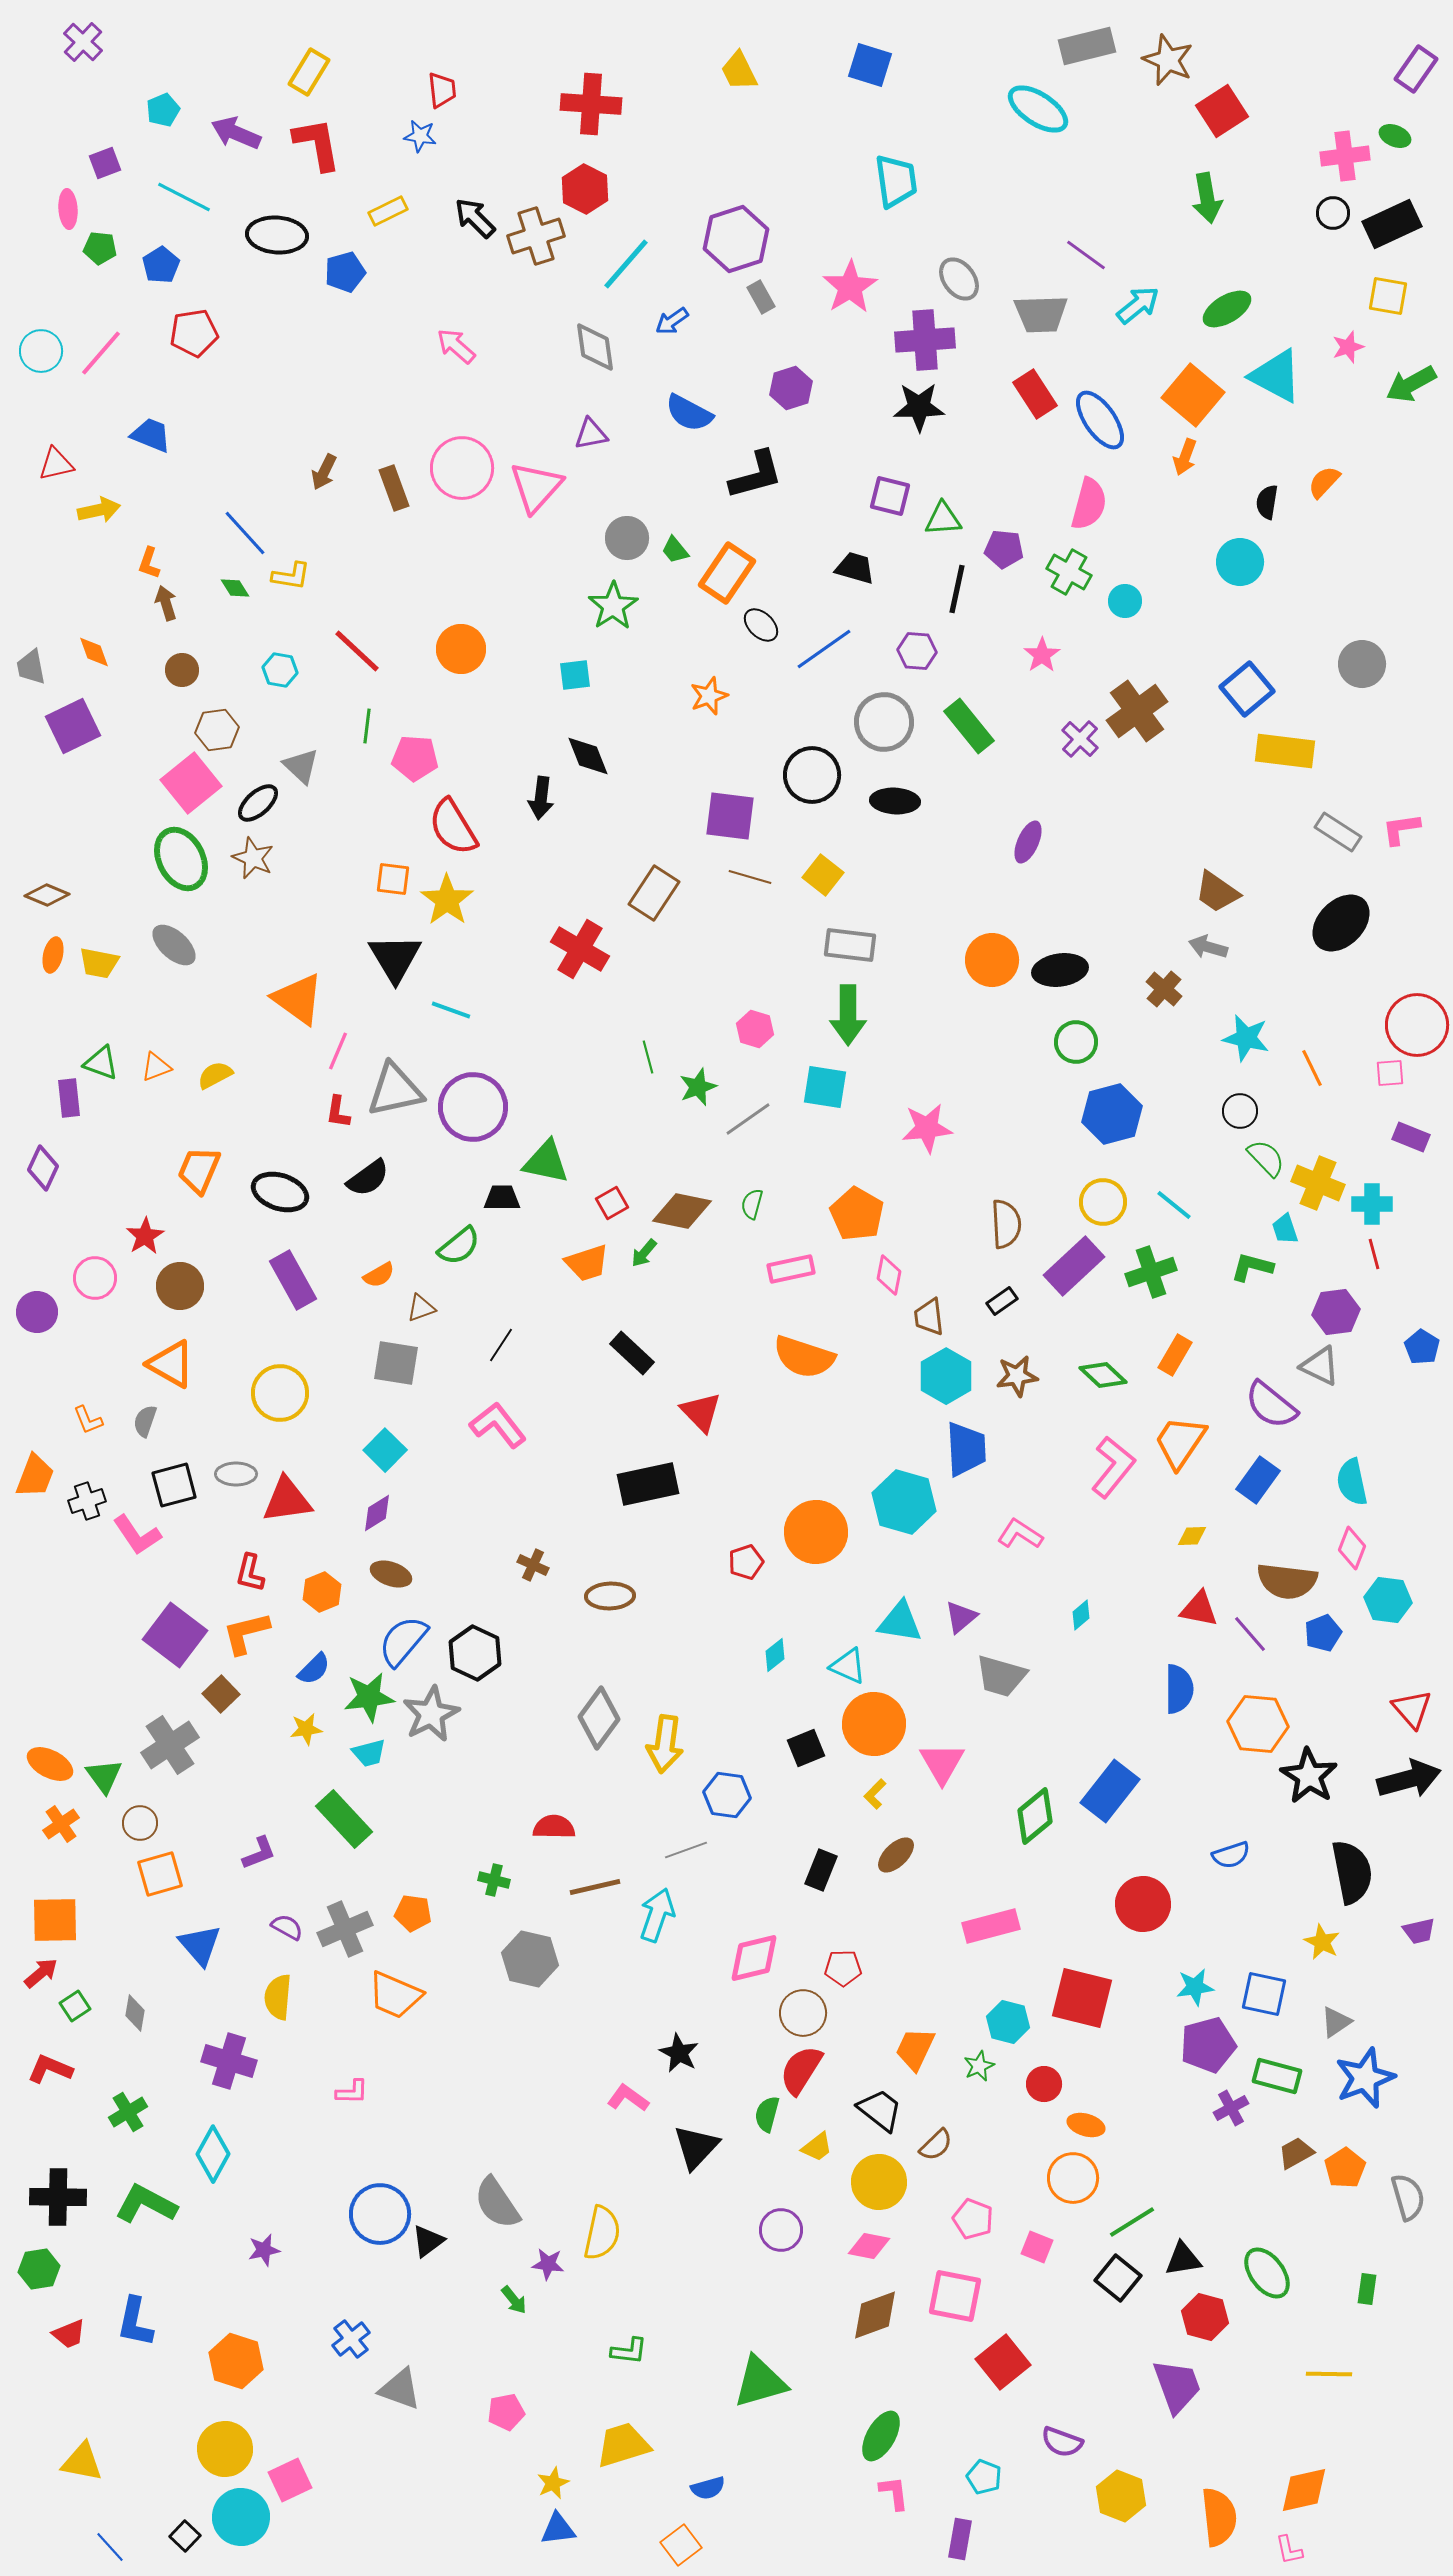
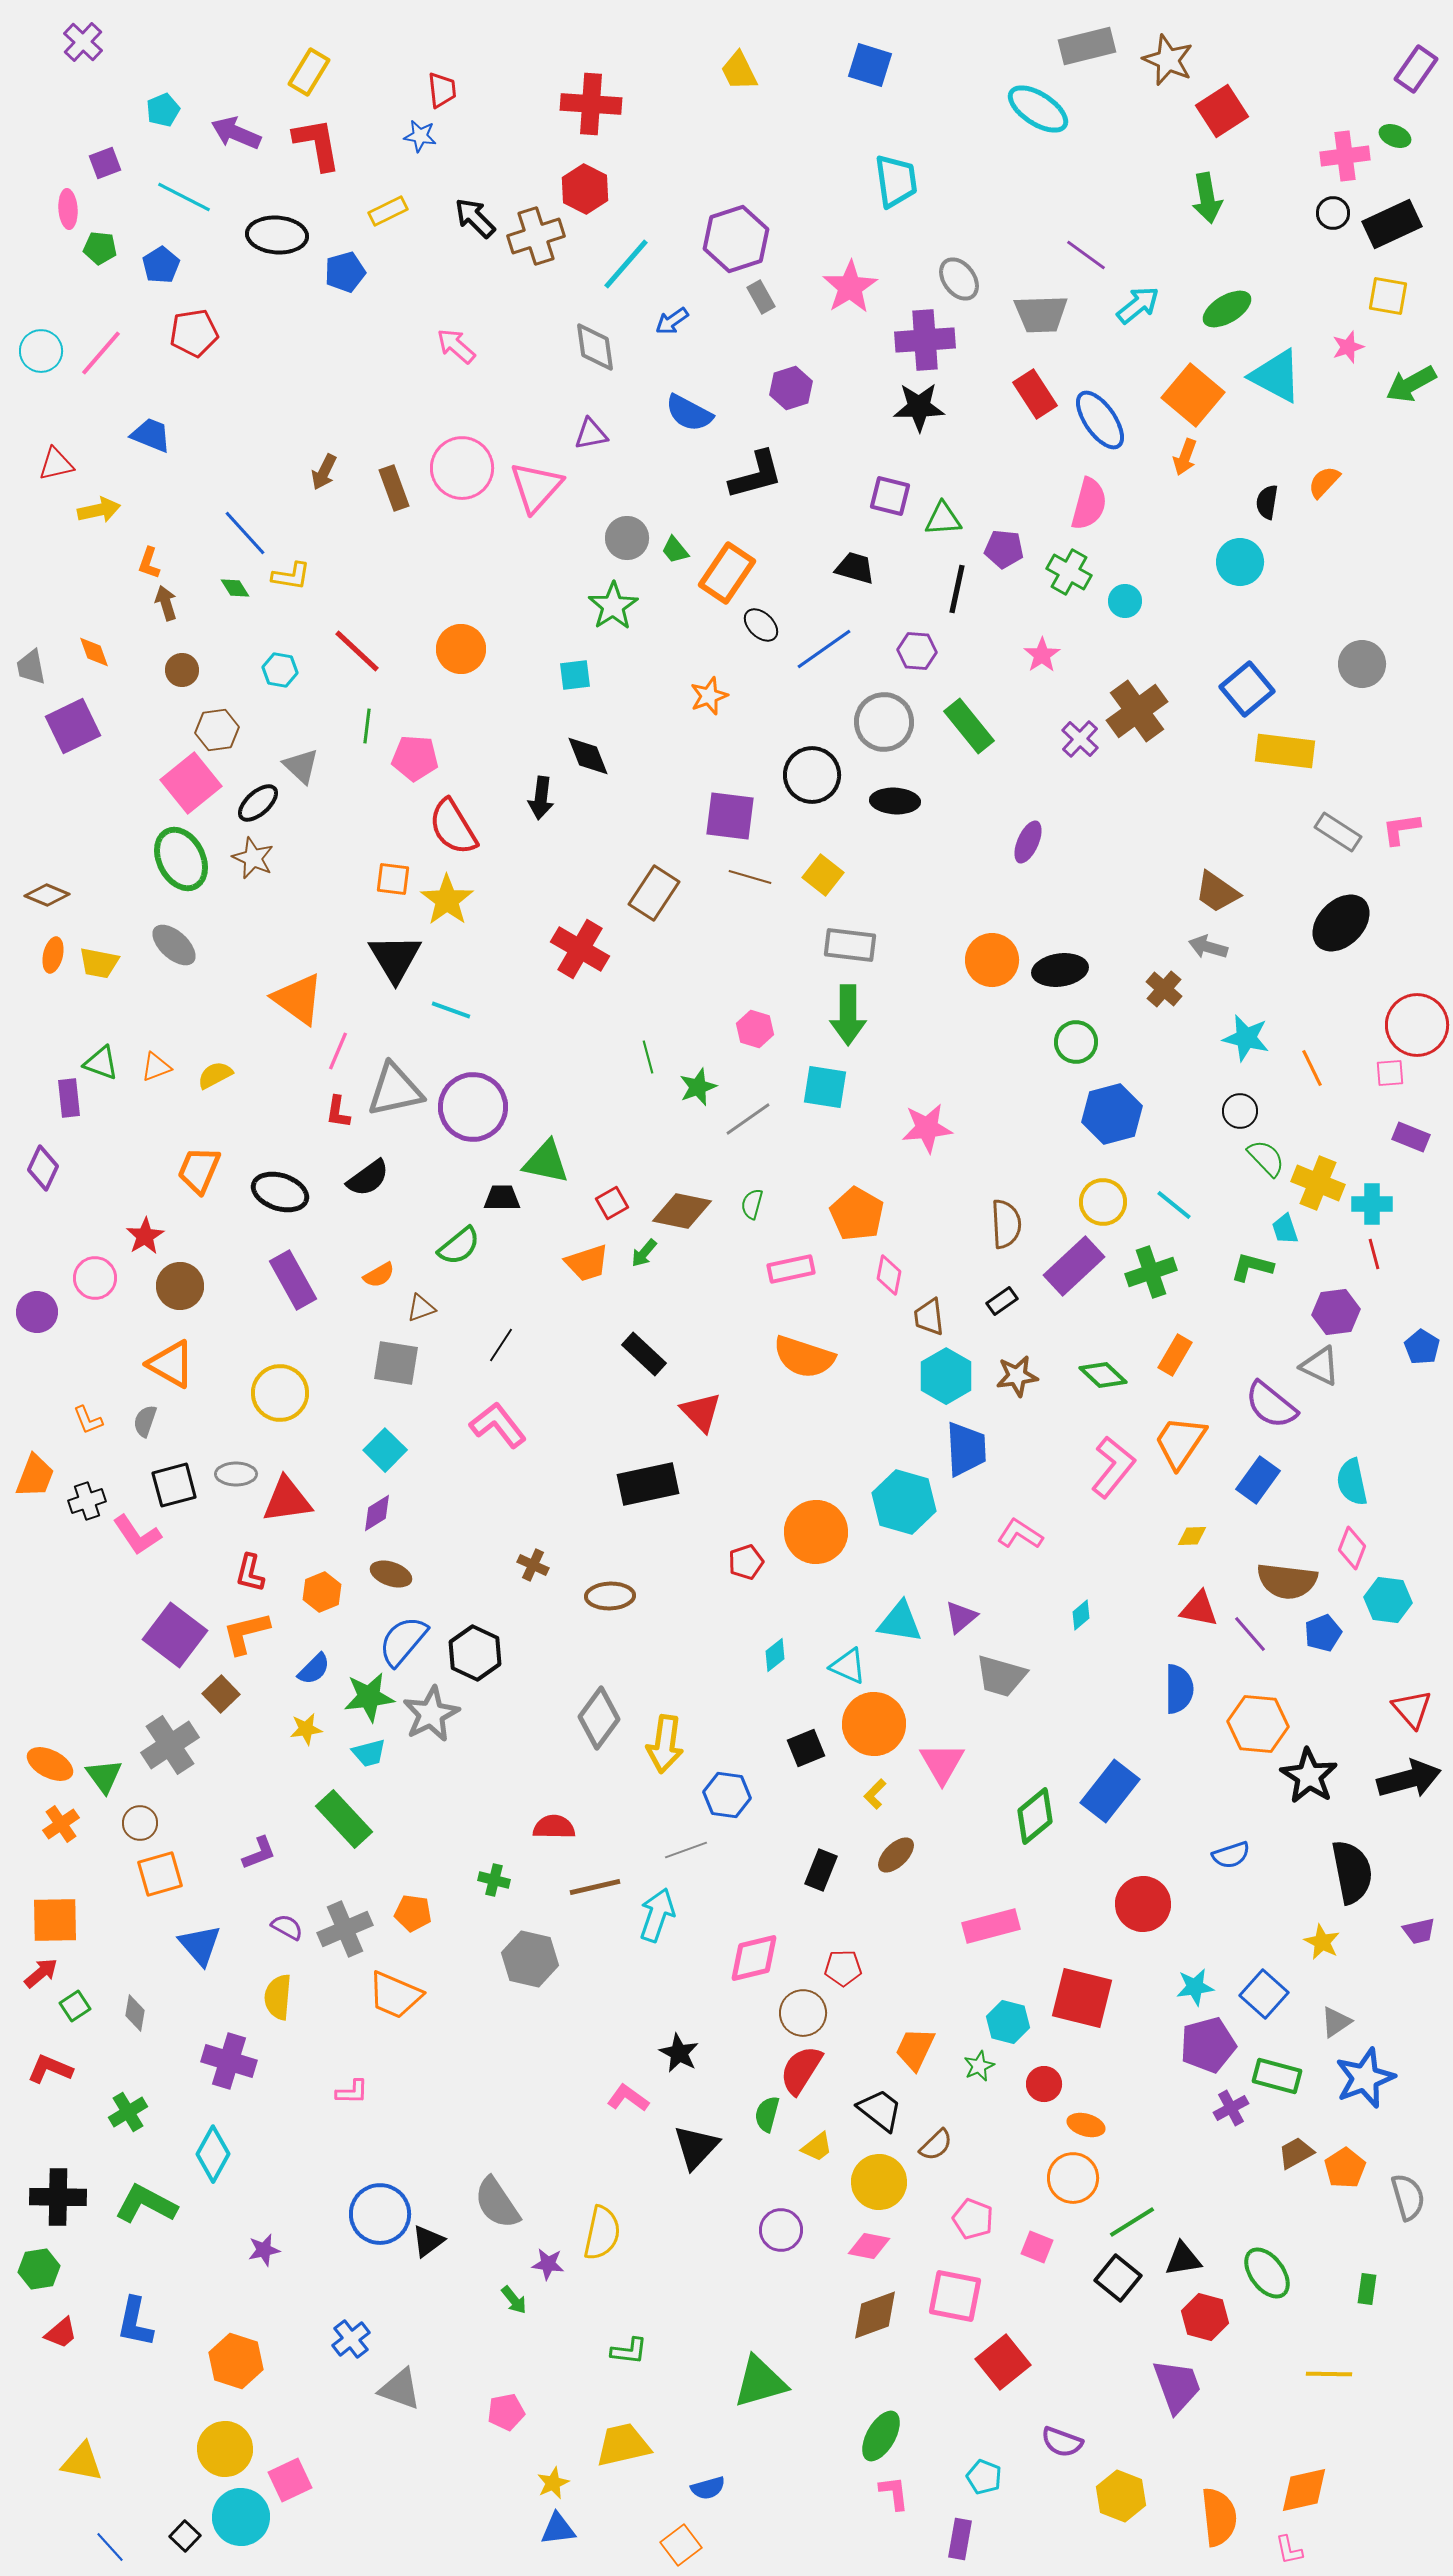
black rectangle at (632, 1353): moved 12 px right, 1 px down
blue square at (1264, 1994): rotated 30 degrees clockwise
red trapezoid at (69, 2334): moved 8 px left, 1 px up; rotated 18 degrees counterclockwise
yellow trapezoid at (623, 2445): rotated 4 degrees clockwise
